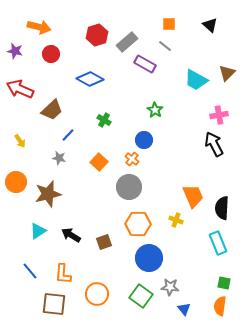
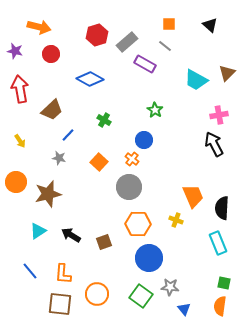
red arrow at (20, 89): rotated 56 degrees clockwise
brown square at (54, 304): moved 6 px right
